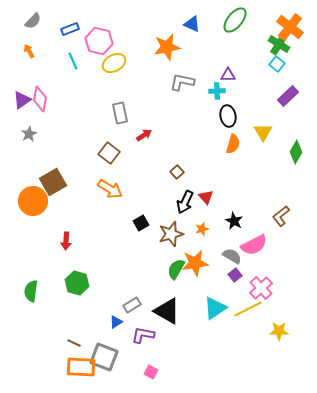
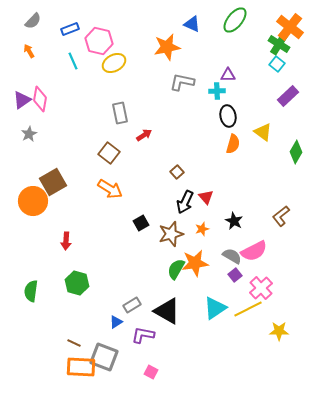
yellow triangle at (263, 132): rotated 24 degrees counterclockwise
pink semicircle at (254, 245): moved 6 px down
